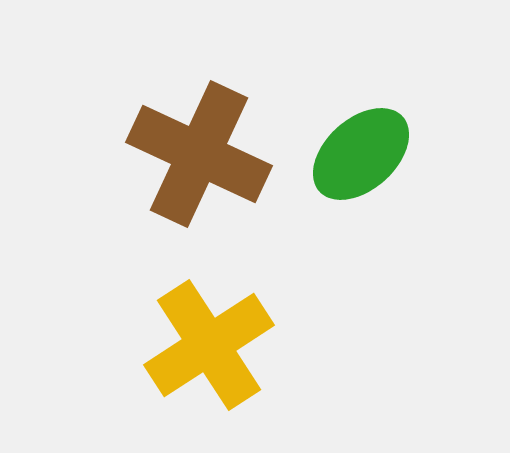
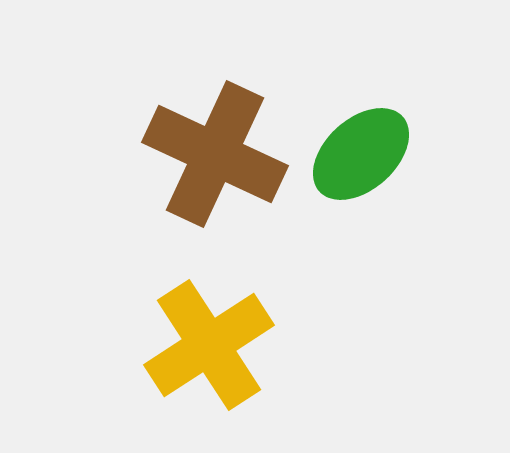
brown cross: moved 16 px right
